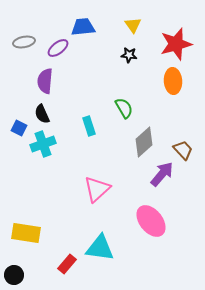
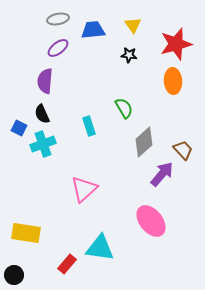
blue trapezoid: moved 10 px right, 3 px down
gray ellipse: moved 34 px right, 23 px up
pink triangle: moved 13 px left
